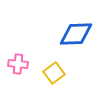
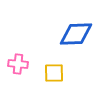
yellow square: rotated 35 degrees clockwise
